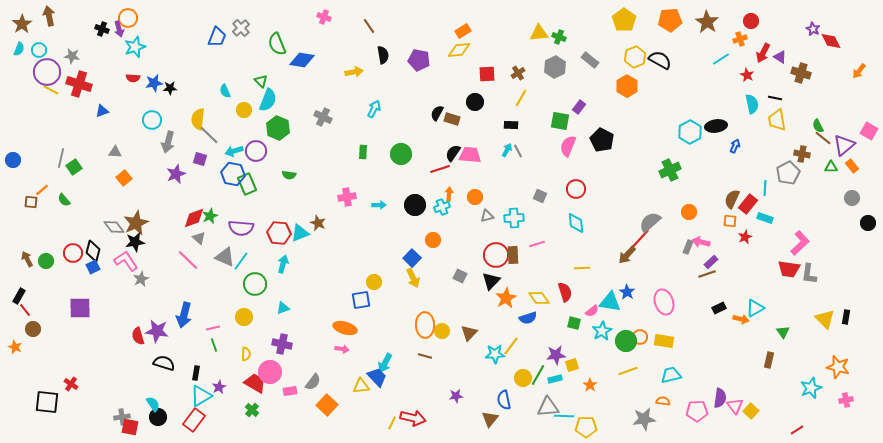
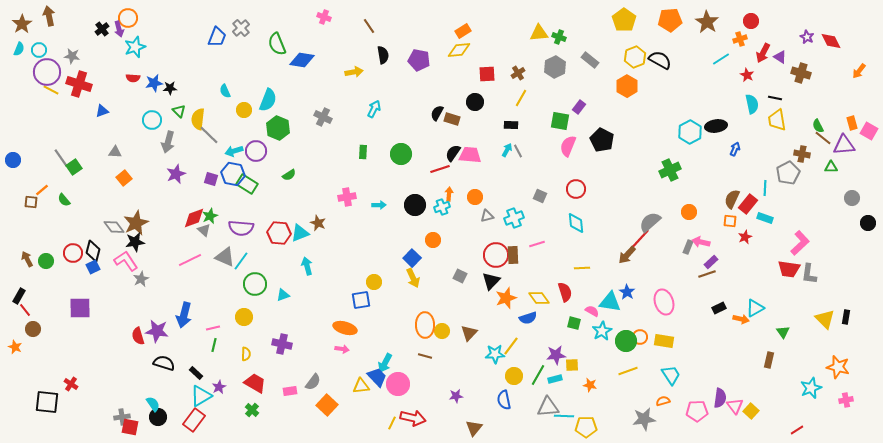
black cross at (102, 29): rotated 32 degrees clockwise
purple star at (813, 29): moved 6 px left, 8 px down
green triangle at (261, 81): moved 82 px left, 30 px down
purple triangle at (844, 145): rotated 35 degrees clockwise
blue arrow at (735, 146): moved 3 px down
gray line at (61, 158): rotated 48 degrees counterclockwise
purple square at (200, 159): moved 11 px right, 20 px down
orange rectangle at (852, 166): moved 43 px up; rotated 24 degrees clockwise
green semicircle at (289, 175): rotated 40 degrees counterclockwise
green rectangle at (247, 184): rotated 35 degrees counterclockwise
cyan cross at (514, 218): rotated 18 degrees counterclockwise
gray triangle at (199, 238): moved 5 px right, 8 px up
pink line at (188, 260): moved 2 px right; rotated 70 degrees counterclockwise
cyan arrow at (283, 264): moved 24 px right, 2 px down; rotated 30 degrees counterclockwise
orange star at (506, 298): rotated 10 degrees clockwise
cyan triangle at (283, 308): moved 13 px up
pink semicircle at (592, 311): rotated 112 degrees counterclockwise
green line at (214, 345): rotated 32 degrees clockwise
yellow square at (572, 365): rotated 16 degrees clockwise
pink circle at (270, 372): moved 128 px right, 12 px down
black rectangle at (196, 373): rotated 56 degrees counterclockwise
cyan trapezoid at (671, 375): rotated 70 degrees clockwise
yellow circle at (523, 378): moved 9 px left, 2 px up
orange star at (590, 385): rotated 24 degrees counterclockwise
orange semicircle at (663, 401): rotated 24 degrees counterclockwise
brown triangle at (490, 419): moved 16 px left, 9 px down
